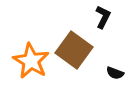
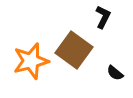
orange star: rotated 27 degrees clockwise
black semicircle: rotated 18 degrees clockwise
